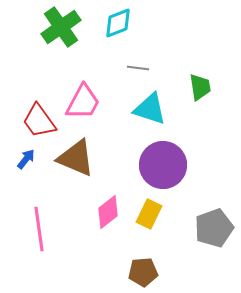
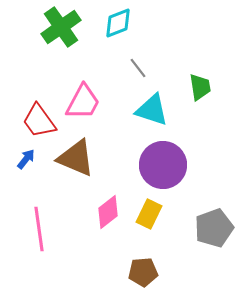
gray line: rotated 45 degrees clockwise
cyan triangle: moved 2 px right, 1 px down
